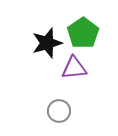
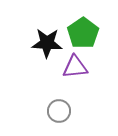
black star: rotated 20 degrees clockwise
purple triangle: moved 1 px right, 1 px up
